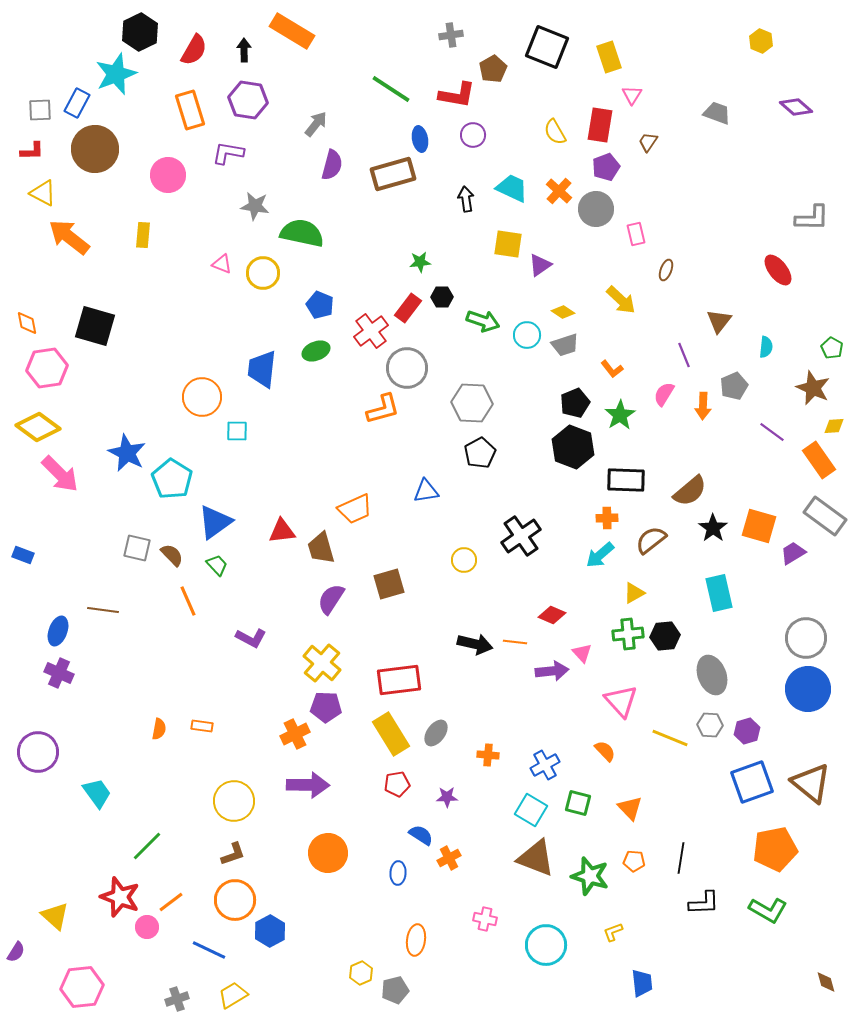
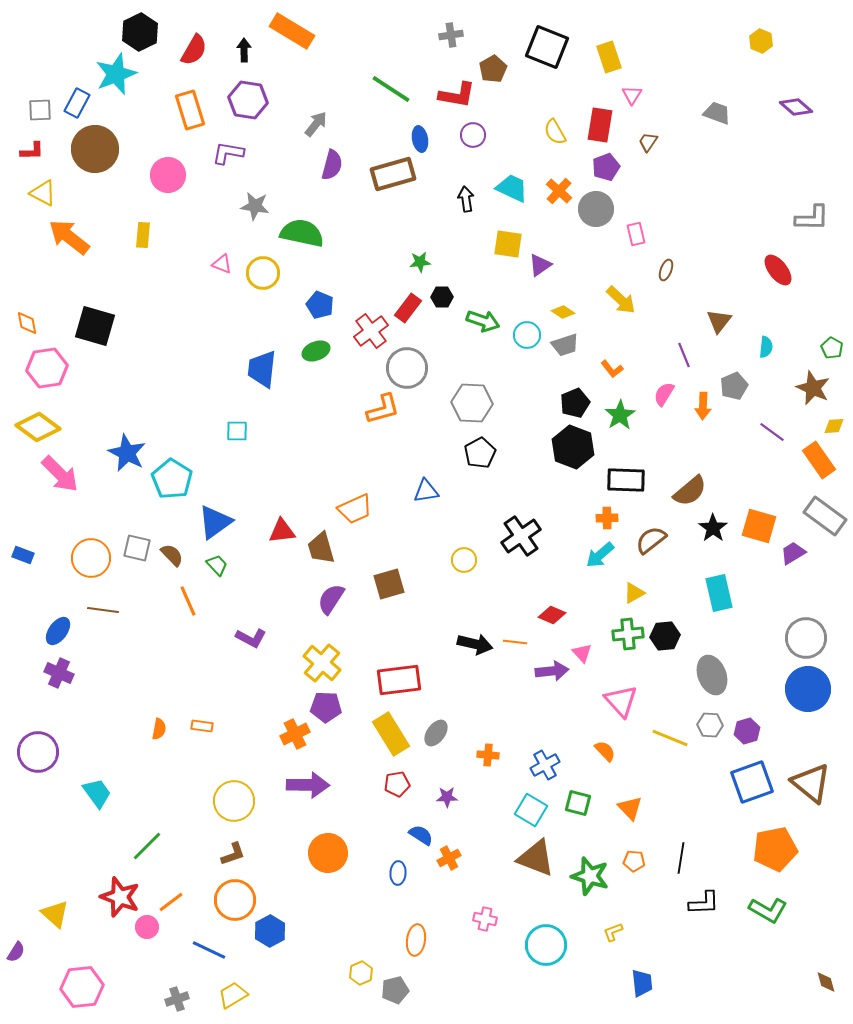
orange circle at (202, 397): moved 111 px left, 161 px down
blue ellipse at (58, 631): rotated 16 degrees clockwise
yellow triangle at (55, 916): moved 2 px up
